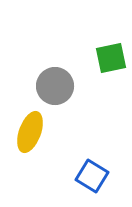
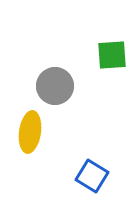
green square: moved 1 px right, 3 px up; rotated 8 degrees clockwise
yellow ellipse: rotated 12 degrees counterclockwise
